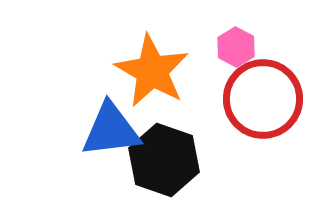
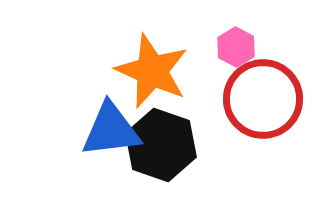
orange star: rotated 6 degrees counterclockwise
black hexagon: moved 3 px left, 15 px up
